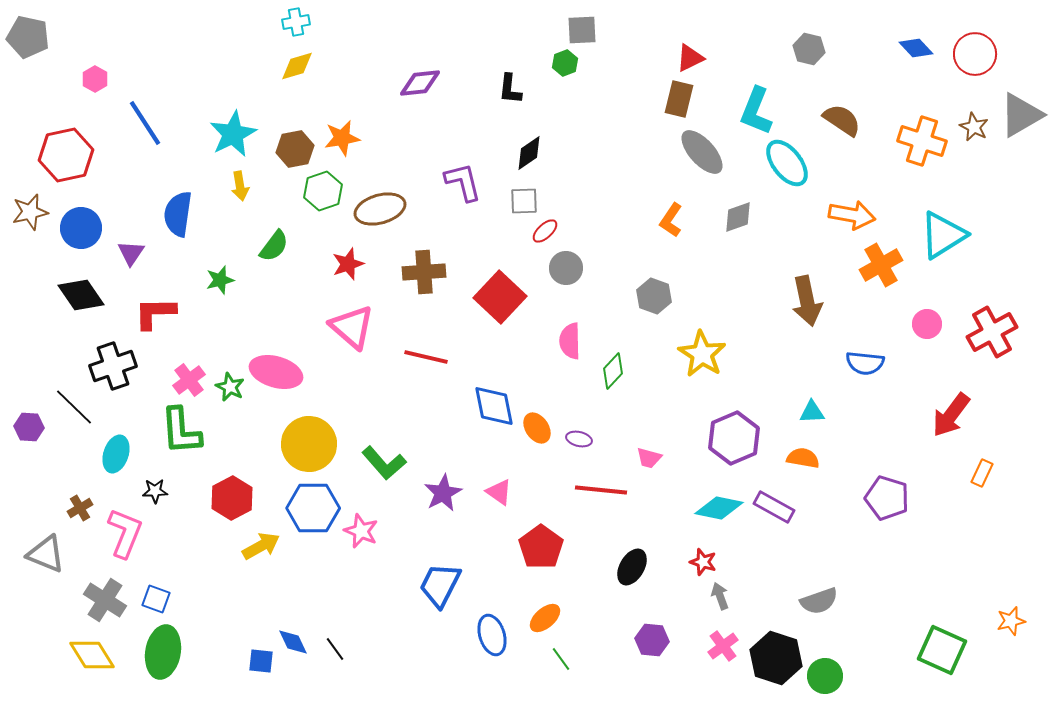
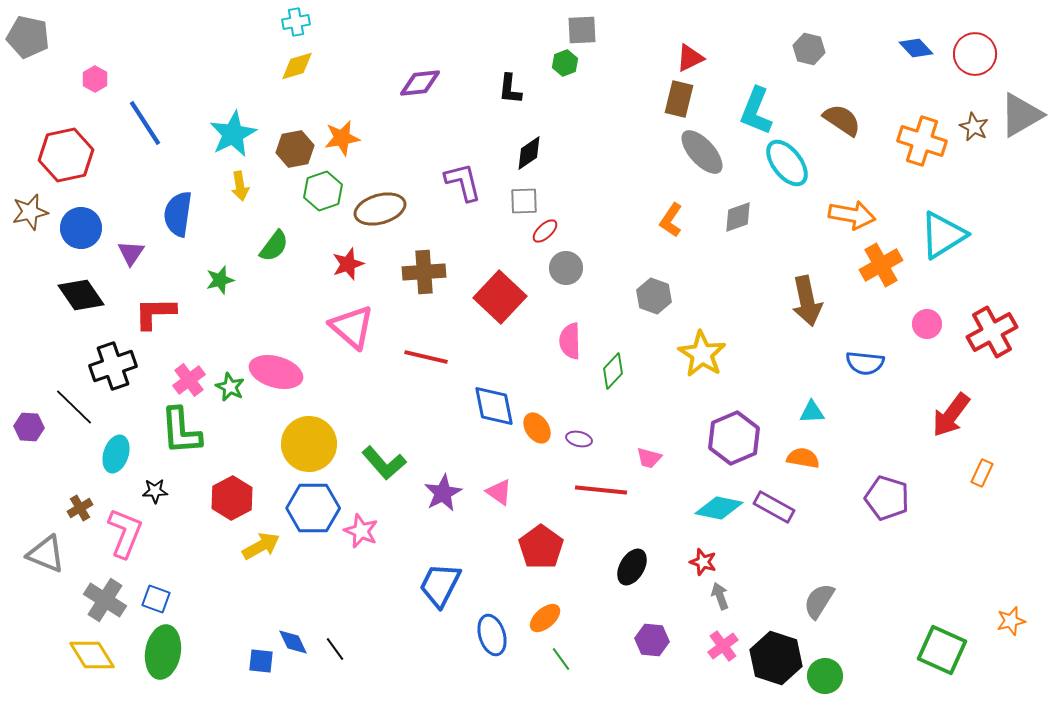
gray semicircle at (819, 601): rotated 141 degrees clockwise
